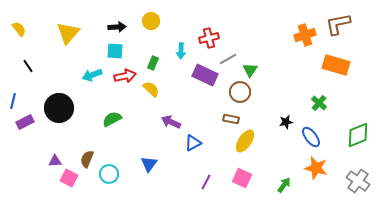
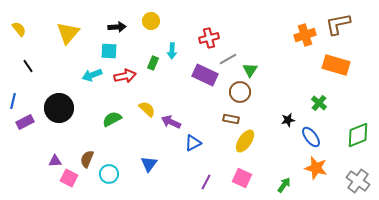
cyan square at (115, 51): moved 6 px left
cyan arrow at (181, 51): moved 9 px left
yellow semicircle at (151, 89): moved 4 px left, 20 px down
black star at (286, 122): moved 2 px right, 2 px up
